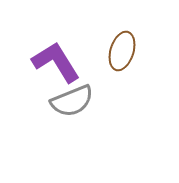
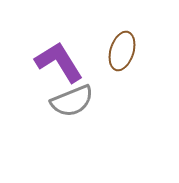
purple L-shape: moved 3 px right
